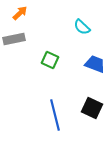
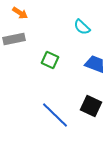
orange arrow: rotated 77 degrees clockwise
black square: moved 1 px left, 2 px up
blue line: rotated 32 degrees counterclockwise
